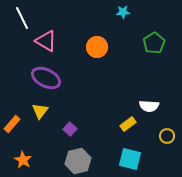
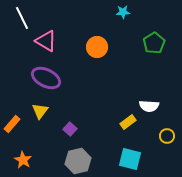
yellow rectangle: moved 2 px up
